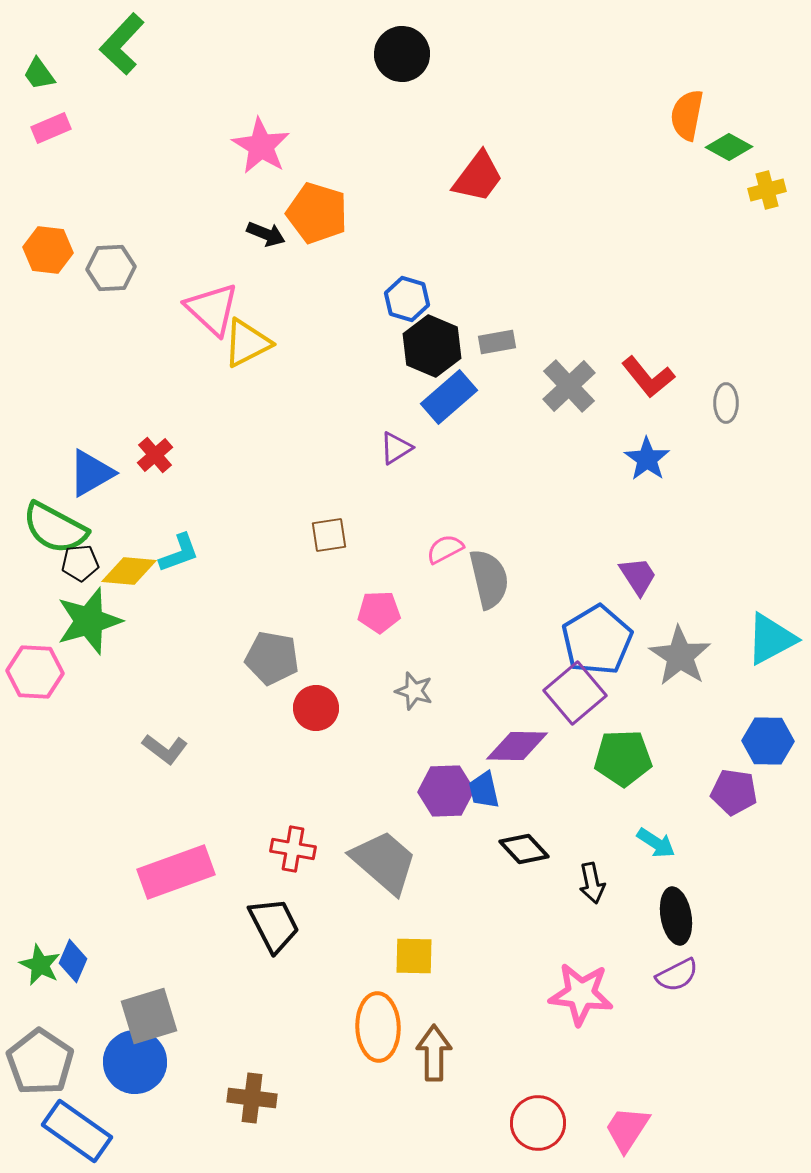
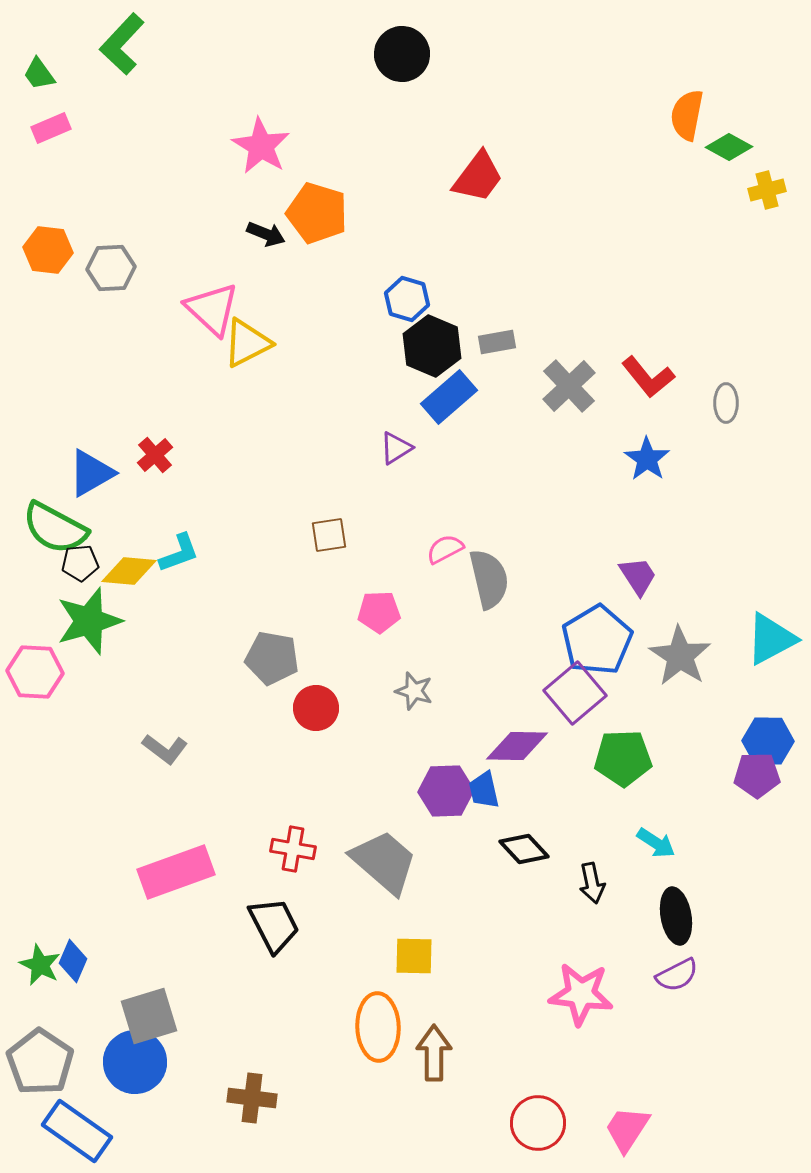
purple pentagon at (734, 792): moved 23 px right, 17 px up; rotated 9 degrees counterclockwise
